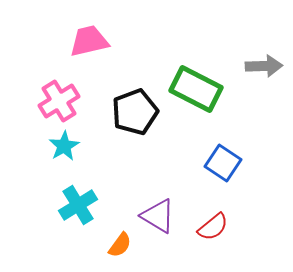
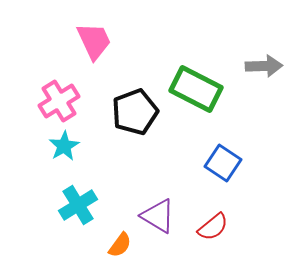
pink trapezoid: moved 5 px right; rotated 78 degrees clockwise
